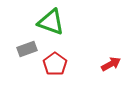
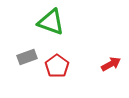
gray rectangle: moved 8 px down
red pentagon: moved 2 px right, 2 px down
